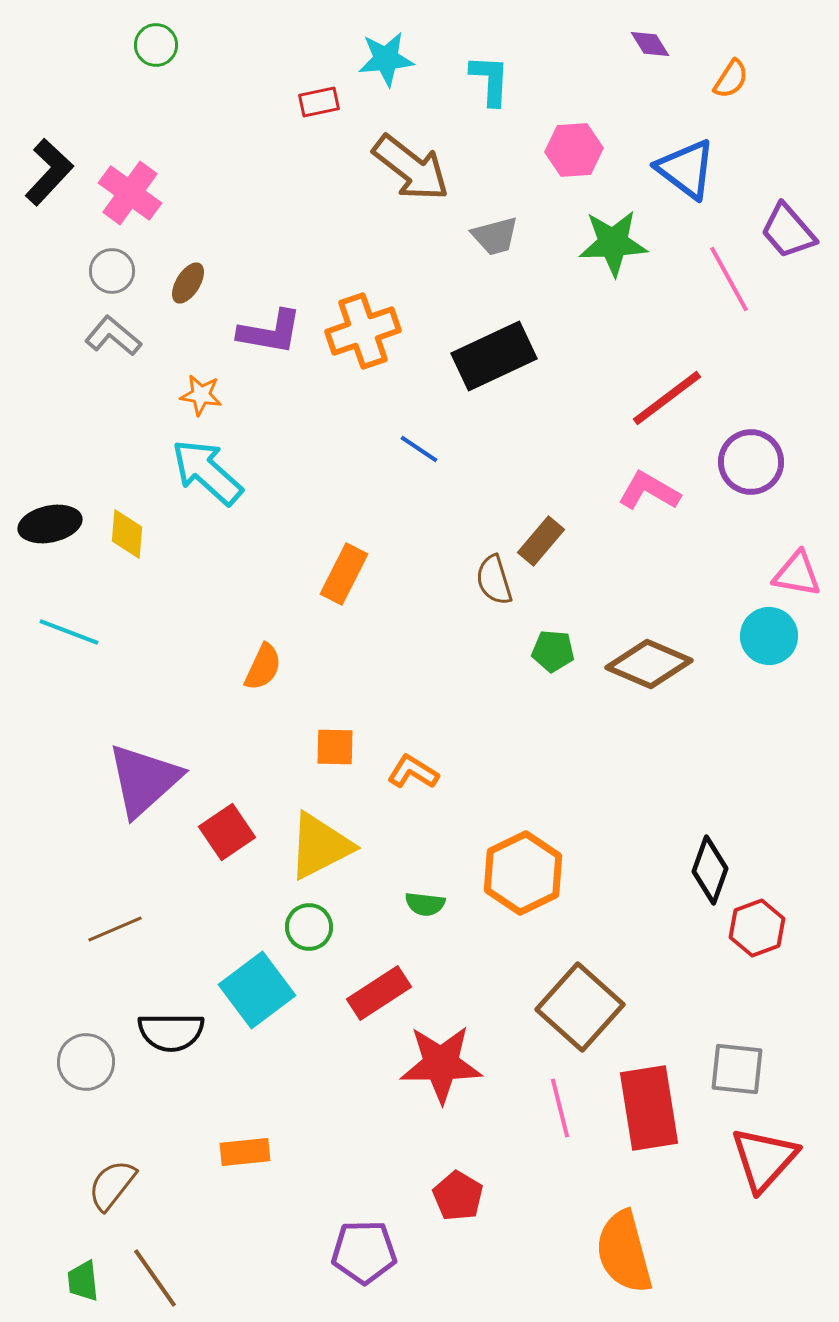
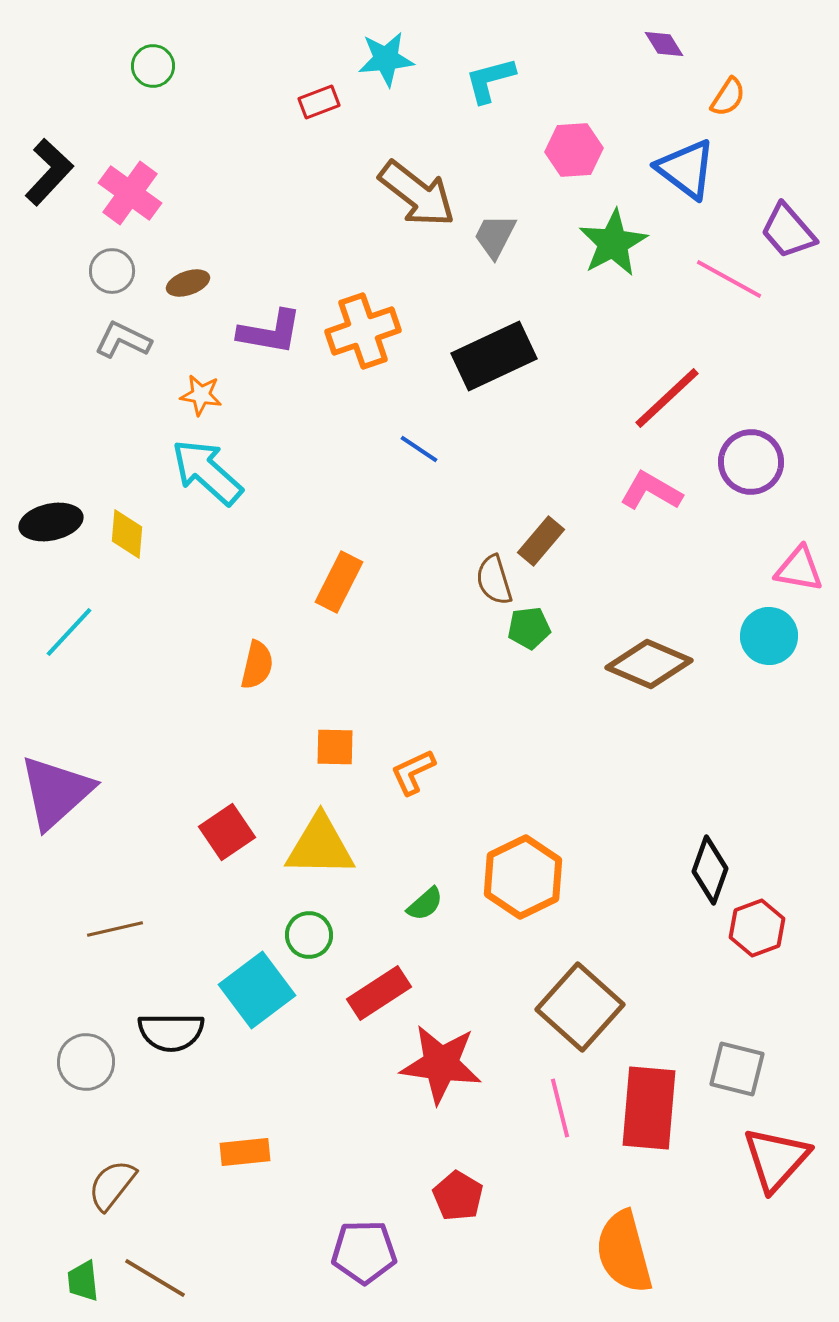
purple diamond at (650, 44): moved 14 px right
green circle at (156, 45): moved 3 px left, 21 px down
orange semicircle at (731, 79): moved 3 px left, 18 px down
cyan L-shape at (490, 80): rotated 108 degrees counterclockwise
red rectangle at (319, 102): rotated 9 degrees counterclockwise
brown arrow at (411, 168): moved 6 px right, 26 px down
gray trapezoid at (495, 236): rotated 132 degrees clockwise
green star at (613, 243): rotated 26 degrees counterclockwise
pink line at (729, 279): rotated 32 degrees counterclockwise
brown ellipse at (188, 283): rotated 39 degrees clockwise
gray L-shape at (113, 336): moved 10 px right, 4 px down; rotated 14 degrees counterclockwise
red line at (667, 398): rotated 6 degrees counterclockwise
pink L-shape at (649, 491): moved 2 px right
black ellipse at (50, 524): moved 1 px right, 2 px up
orange rectangle at (344, 574): moved 5 px left, 8 px down
pink triangle at (797, 574): moved 2 px right, 5 px up
cyan line at (69, 632): rotated 68 degrees counterclockwise
green pentagon at (553, 651): moved 24 px left, 23 px up; rotated 12 degrees counterclockwise
orange semicircle at (263, 667): moved 6 px left, 2 px up; rotated 12 degrees counterclockwise
orange L-shape at (413, 772): rotated 57 degrees counterclockwise
purple triangle at (144, 780): moved 88 px left, 12 px down
yellow triangle at (320, 846): rotated 28 degrees clockwise
orange hexagon at (523, 873): moved 4 px down
green semicircle at (425, 904): rotated 48 degrees counterclockwise
green circle at (309, 927): moved 8 px down
brown line at (115, 929): rotated 10 degrees clockwise
red star at (441, 1064): rotated 8 degrees clockwise
gray square at (737, 1069): rotated 8 degrees clockwise
red rectangle at (649, 1108): rotated 14 degrees clockwise
red triangle at (764, 1159): moved 12 px right
brown line at (155, 1278): rotated 24 degrees counterclockwise
